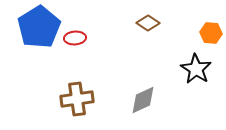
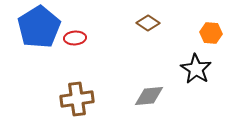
gray diamond: moved 6 px right, 4 px up; rotated 20 degrees clockwise
